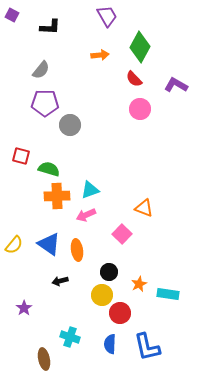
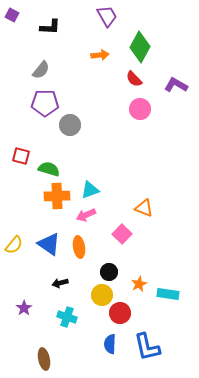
orange ellipse: moved 2 px right, 3 px up
black arrow: moved 2 px down
cyan cross: moved 3 px left, 20 px up
